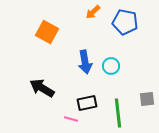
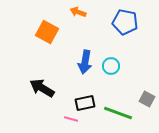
orange arrow: moved 15 px left; rotated 63 degrees clockwise
blue arrow: rotated 20 degrees clockwise
gray square: rotated 35 degrees clockwise
black rectangle: moved 2 px left
green line: rotated 64 degrees counterclockwise
